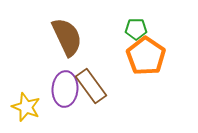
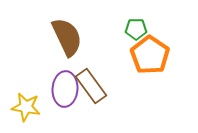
orange pentagon: moved 4 px right, 1 px up
yellow star: rotated 12 degrees counterclockwise
